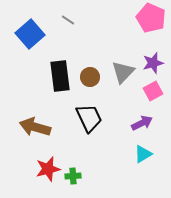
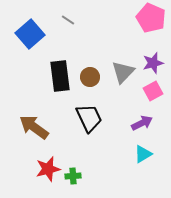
brown arrow: moved 1 px left; rotated 20 degrees clockwise
